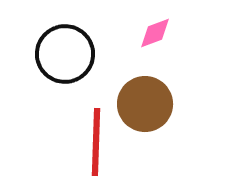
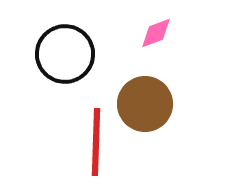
pink diamond: moved 1 px right
